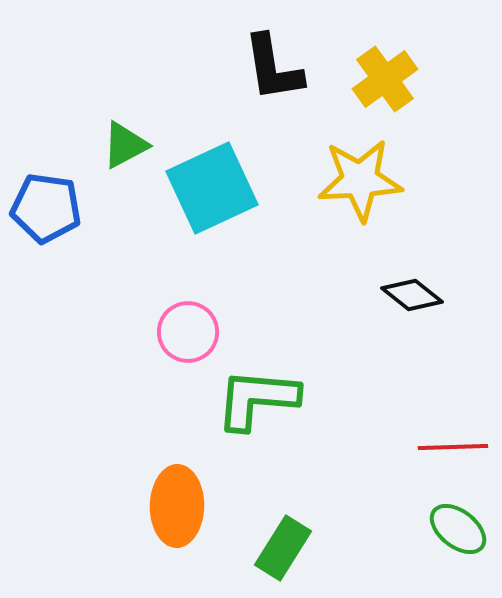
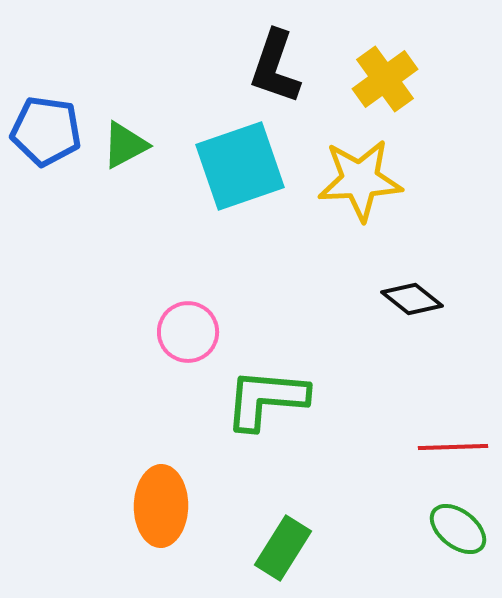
black L-shape: moved 2 px right, 1 px up; rotated 28 degrees clockwise
cyan square: moved 28 px right, 22 px up; rotated 6 degrees clockwise
blue pentagon: moved 77 px up
black diamond: moved 4 px down
green L-shape: moved 9 px right
orange ellipse: moved 16 px left
